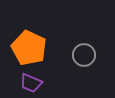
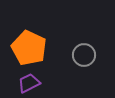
purple trapezoid: moved 2 px left; rotated 130 degrees clockwise
